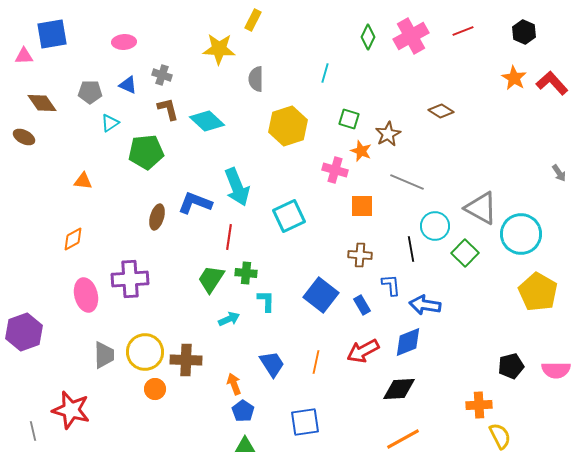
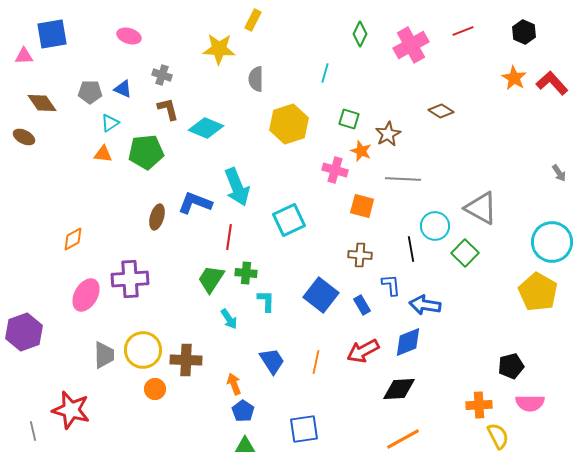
pink cross at (411, 36): moved 9 px down
green diamond at (368, 37): moved 8 px left, 3 px up
pink ellipse at (124, 42): moved 5 px right, 6 px up; rotated 20 degrees clockwise
blue triangle at (128, 85): moved 5 px left, 4 px down
cyan diamond at (207, 121): moved 1 px left, 7 px down; rotated 20 degrees counterclockwise
yellow hexagon at (288, 126): moved 1 px right, 2 px up
orange triangle at (83, 181): moved 20 px right, 27 px up
gray line at (407, 182): moved 4 px left, 3 px up; rotated 20 degrees counterclockwise
orange square at (362, 206): rotated 15 degrees clockwise
cyan square at (289, 216): moved 4 px down
cyan circle at (521, 234): moved 31 px right, 8 px down
pink ellipse at (86, 295): rotated 44 degrees clockwise
cyan arrow at (229, 319): rotated 80 degrees clockwise
yellow circle at (145, 352): moved 2 px left, 2 px up
blue trapezoid at (272, 364): moved 3 px up
pink semicircle at (556, 370): moved 26 px left, 33 px down
blue square at (305, 422): moved 1 px left, 7 px down
yellow semicircle at (500, 436): moved 2 px left
